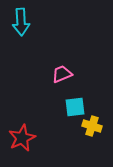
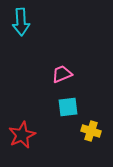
cyan square: moved 7 px left
yellow cross: moved 1 px left, 5 px down
red star: moved 3 px up
